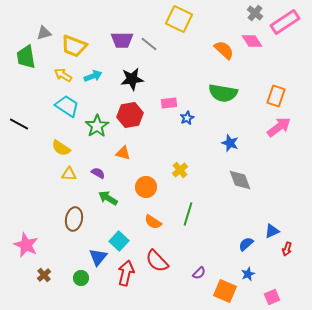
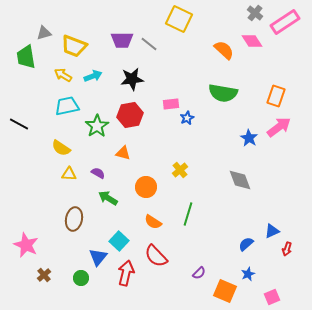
pink rectangle at (169, 103): moved 2 px right, 1 px down
cyan trapezoid at (67, 106): rotated 45 degrees counterclockwise
blue star at (230, 143): moved 19 px right, 5 px up; rotated 12 degrees clockwise
red semicircle at (157, 261): moved 1 px left, 5 px up
